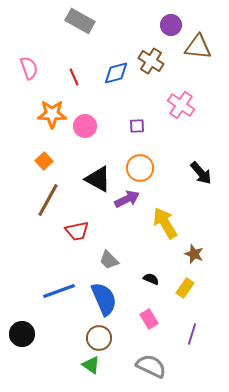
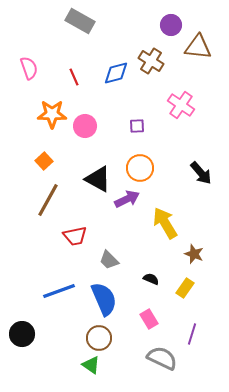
red trapezoid: moved 2 px left, 5 px down
gray semicircle: moved 11 px right, 8 px up
